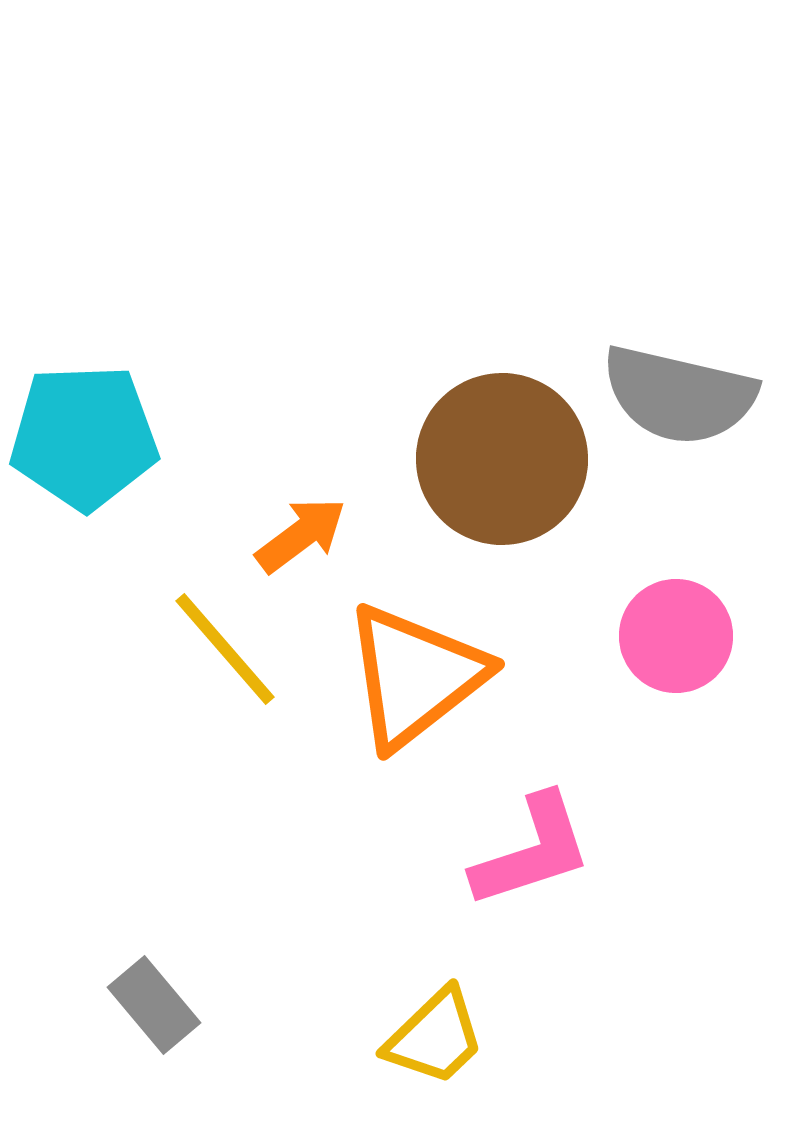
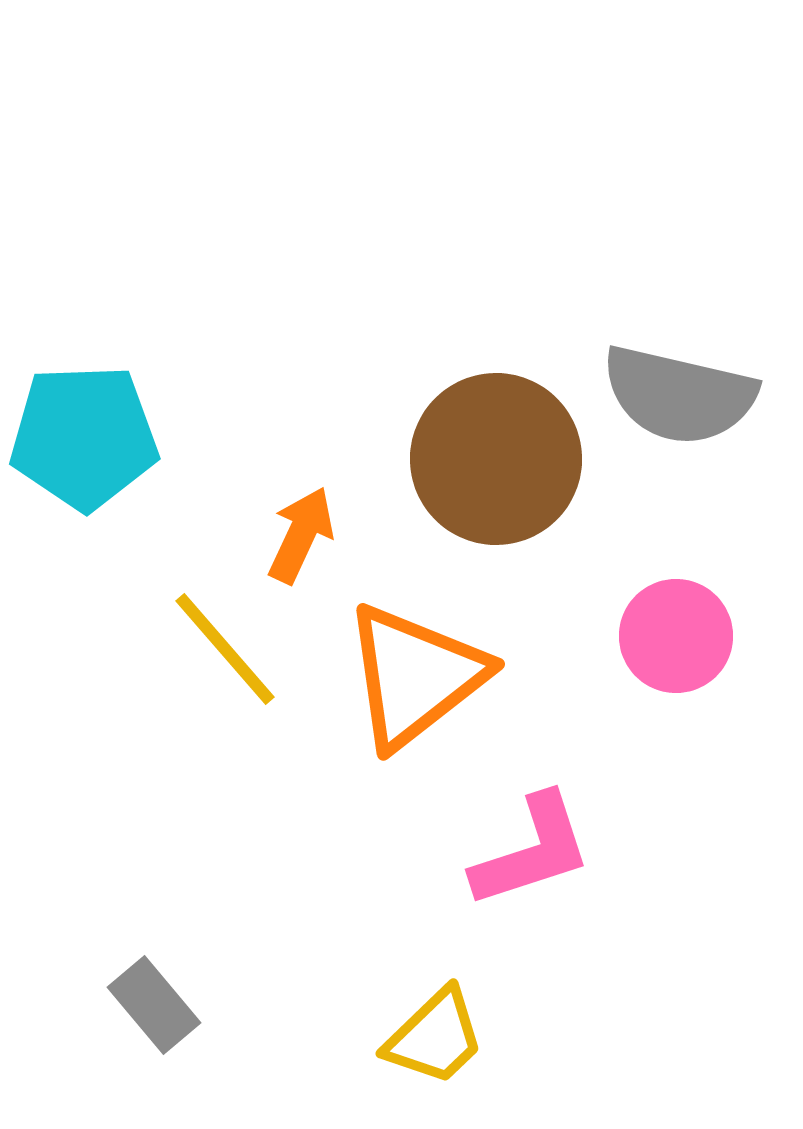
brown circle: moved 6 px left
orange arrow: rotated 28 degrees counterclockwise
